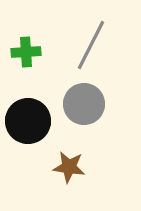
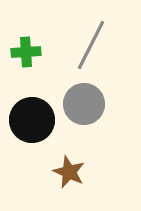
black circle: moved 4 px right, 1 px up
brown star: moved 5 px down; rotated 16 degrees clockwise
